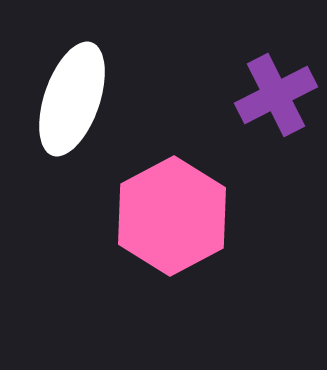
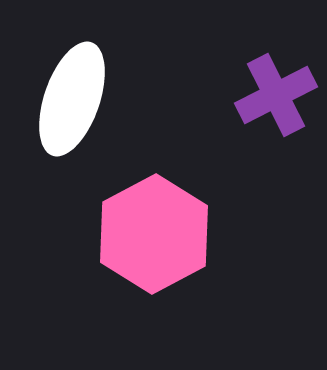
pink hexagon: moved 18 px left, 18 px down
